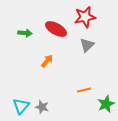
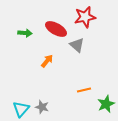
gray triangle: moved 10 px left; rotated 35 degrees counterclockwise
cyan triangle: moved 3 px down
